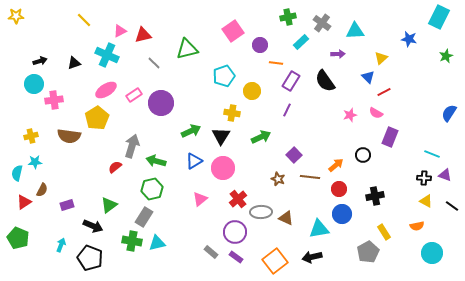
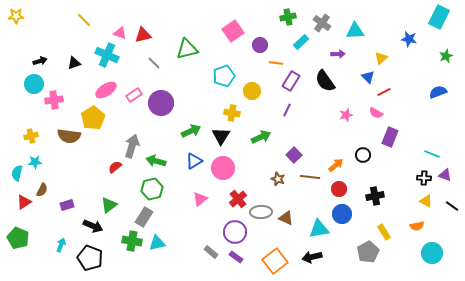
pink triangle at (120, 31): moved 2 px down; rotated 48 degrees clockwise
blue semicircle at (449, 113): moved 11 px left, 21 px up; rotated 36 degrees clockwise
pink star at (350, 115): moved 4 px left
yellow pentagon at (97, 118): moved 4 px left
